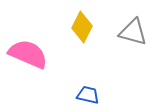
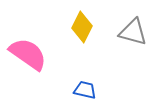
pink semicircle: rotated 12 degrees clockwise
blue trapezoid: moved 3 px left, 5 px up
